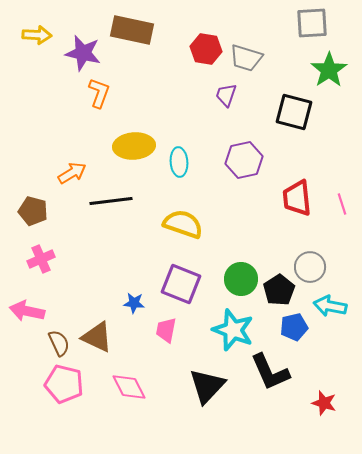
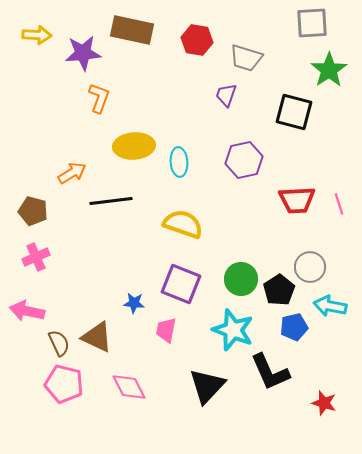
red hexagon: moved 9 px left, 9 px up
purple star: rotated 18 degrees counterclockwise
orange L-shape: moved 5 px down
red trapezoid: moved 2 px down; rotated 87 degrees counterclockwise
pink line: moved 3 px left
pink cross: moved 5 px left, 2 px up
